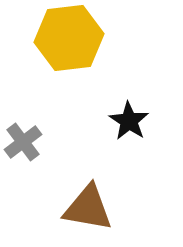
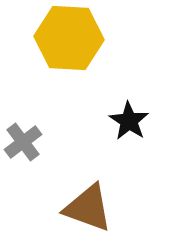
yellow hexagon: rotated 10 degrees clockwise
brown triangle: rotated 10 degrees clockwise
